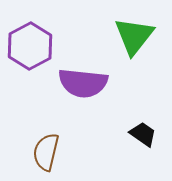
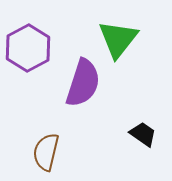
green triangle: moved 16 px left, 3 px down
purple hexagon: moved 2 px left, 2 px down
purple semicircle: rotated 78 degrees counterclockwise
